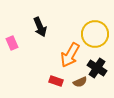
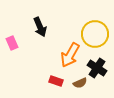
brown semicircle: moved 1 px down
